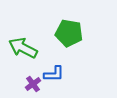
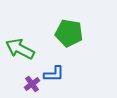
green arrow: moved 3 px left, 1 px down
purple cross: moved 1 px left
